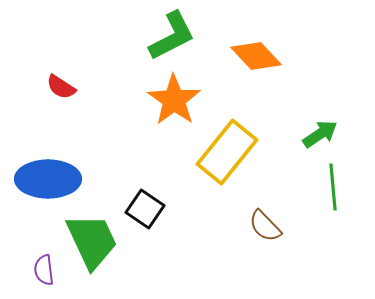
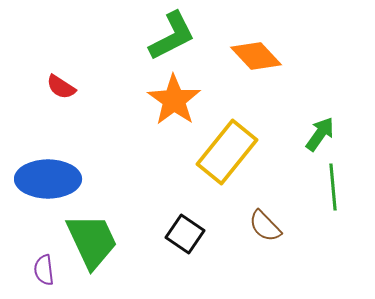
green arrow: rotated 21 degrees counterclockwise
black square: moved 40 px right, 25 px down
